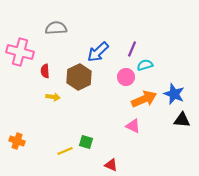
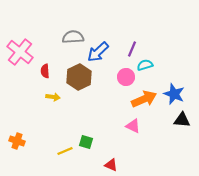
gray semicircle: moved 17 px right, 9 px down
pink cross: rotated 24 degrees clockwise
